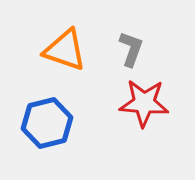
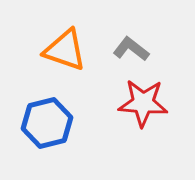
gray L-shape: rotated 72 degrees counterclockwise
red star: moved 1 px left
